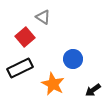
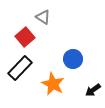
black rectangle: rotated 20 degrees counterclockwise
